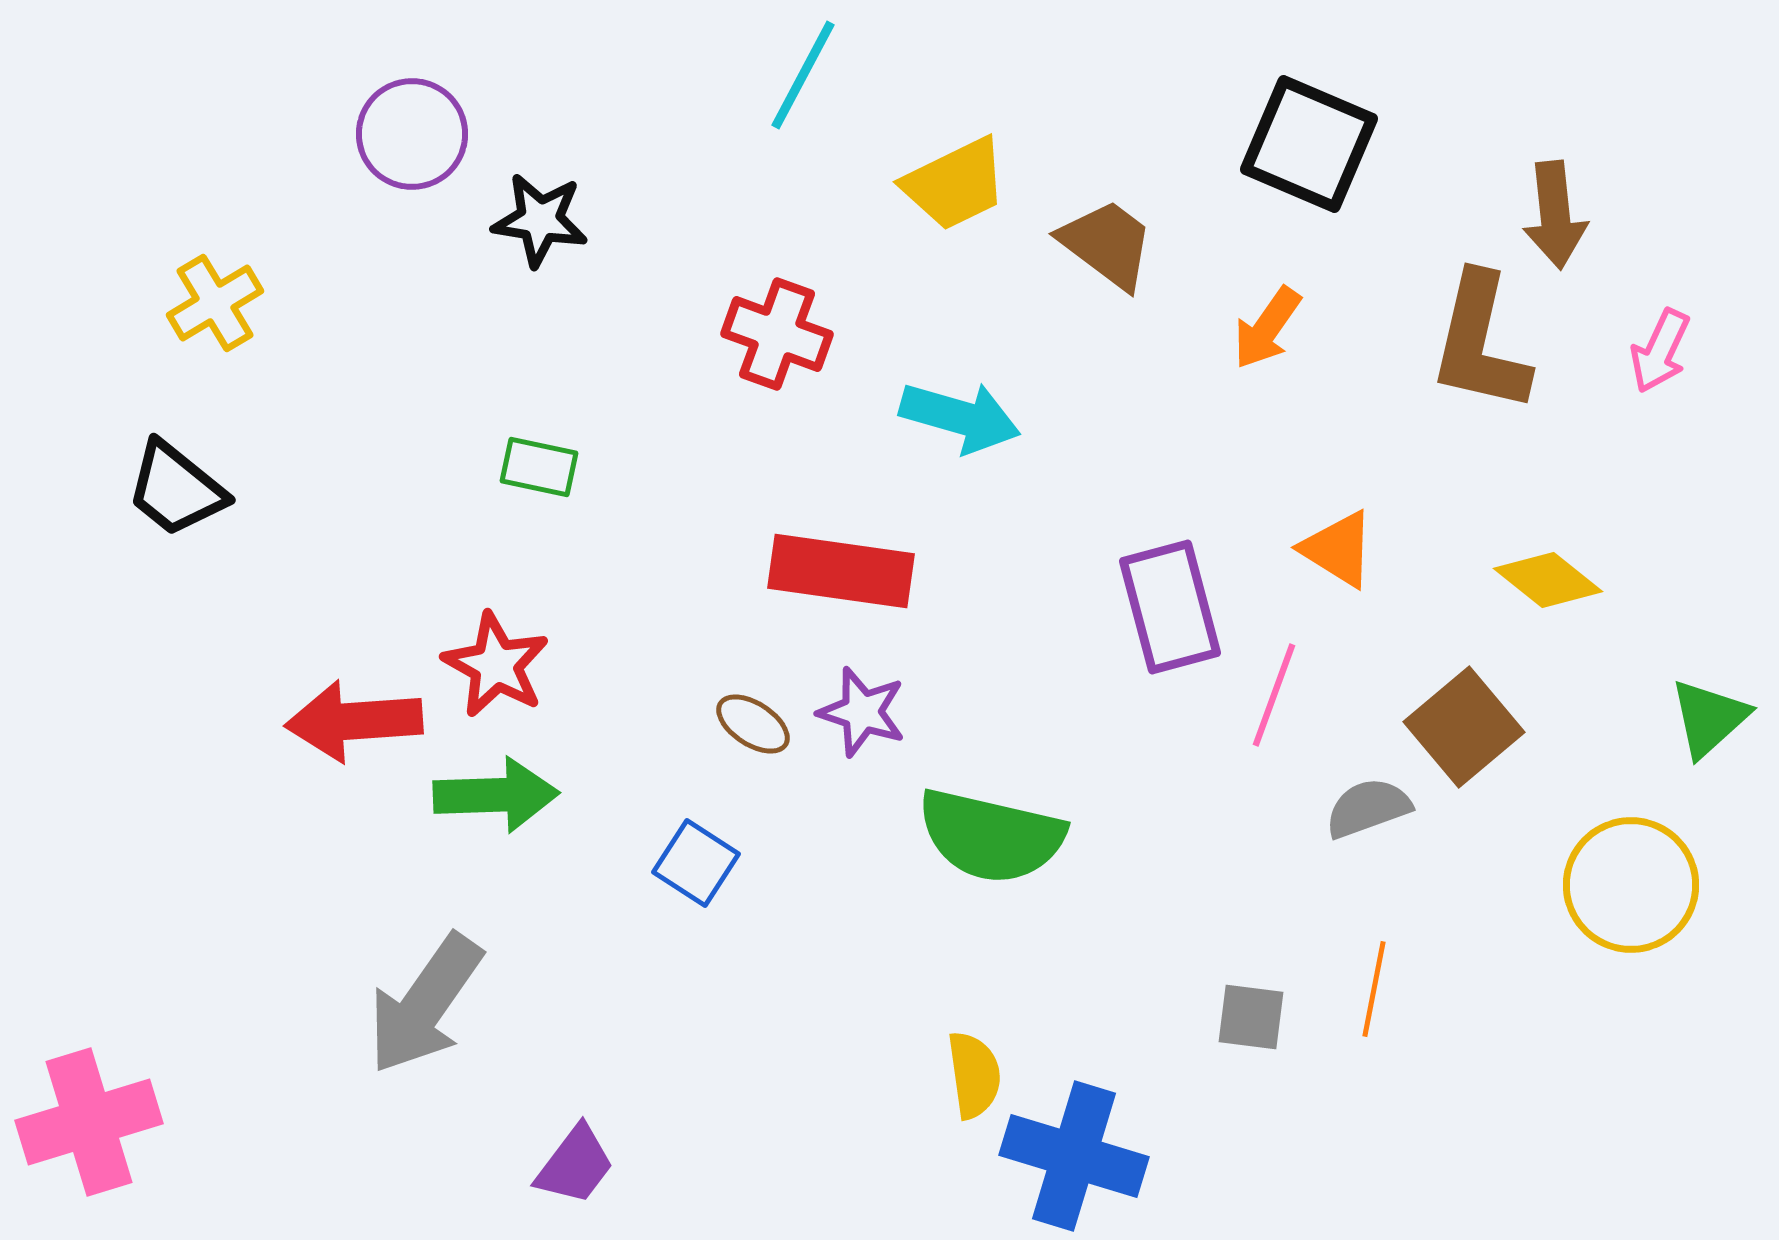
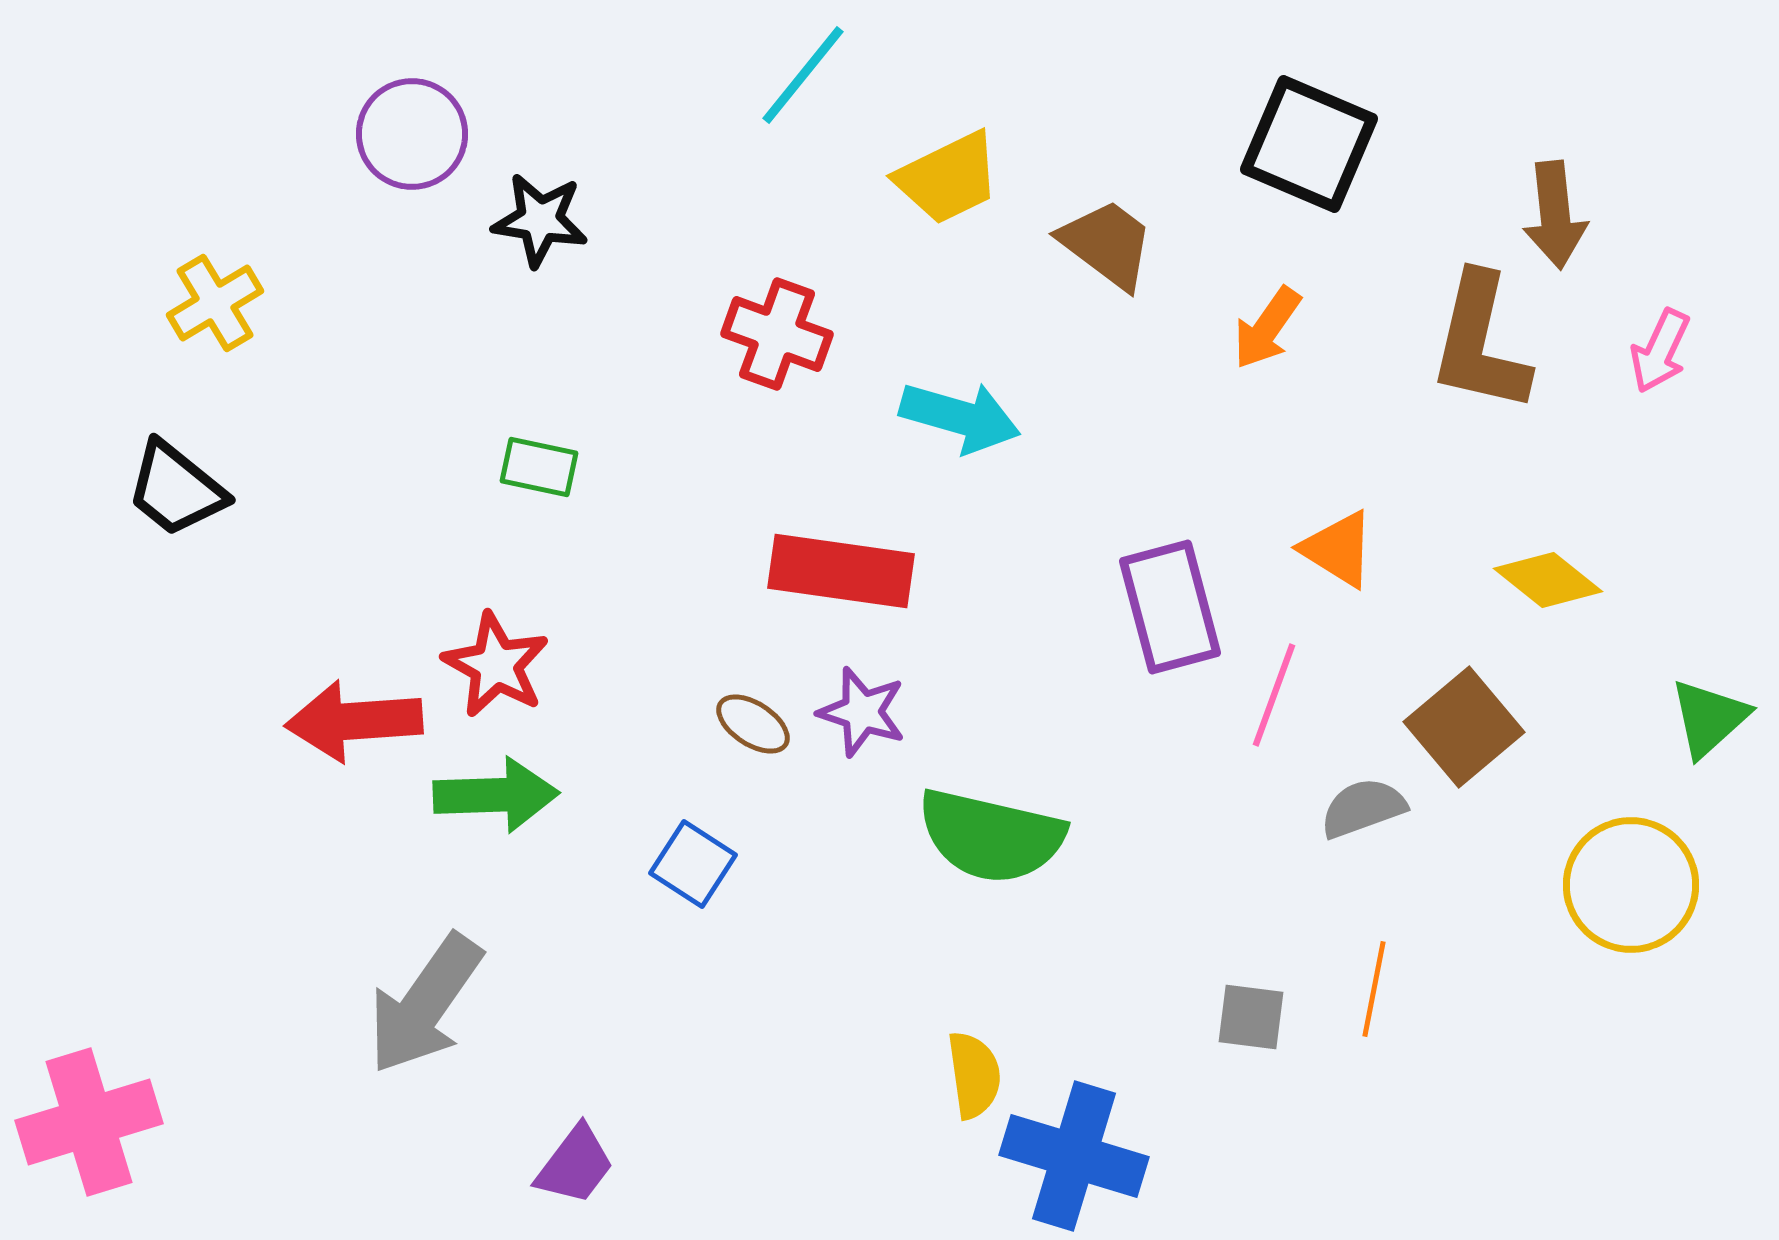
cyan line: rotated 11 degrees clockwise
yellow trapezoid: moved 7 px left, 6 px up
gray semicircle: moved 5 px left
blue square: moved 3 px left, 1 px down
